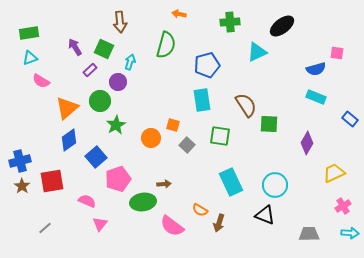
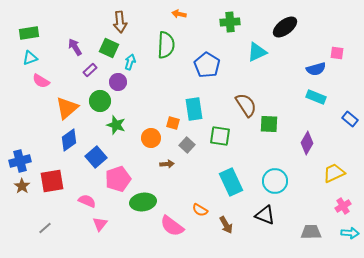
black ellipse at (282, 26): moved 3 px right, 1 px down
green semicircle at (166, 45): rotated 12 degrees counterclockwise
green square at (104, 49): moved 5 px right, 1 px up
blue pentagon at (207, 65): rotated 25 degrees counterclockwise
cyan rectangle at (202, 100): moved 8 px left, 9 px down
green star at (116, 125): rotated 24 degrees counterclockwise
orange square at (173, 125): moved 2 px up
brown arrow at (164, 184): moved 3 px right, 20 px up
cyan circle at (275, 185): moved 4 px up
brown arrow at (219, 223): moved 7 px right, 2 px down; rotated 48 degrees counterclockwise
gray trapezoid at (309, 234): moved 2 px right, 2 px up
